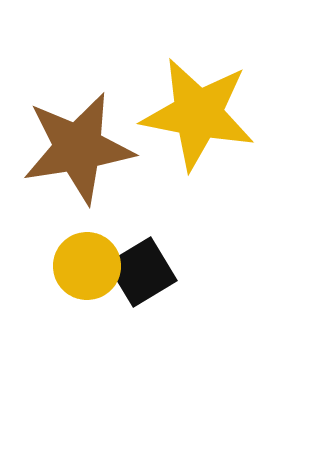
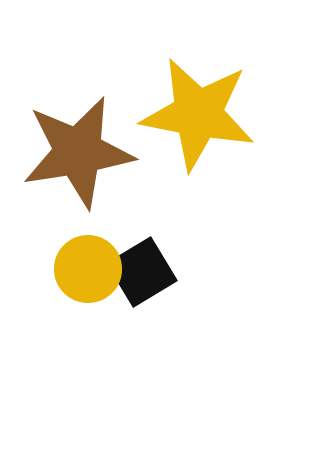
brown star: moved 4 px down
yellow circle: moved 1 px right, 3 px down
